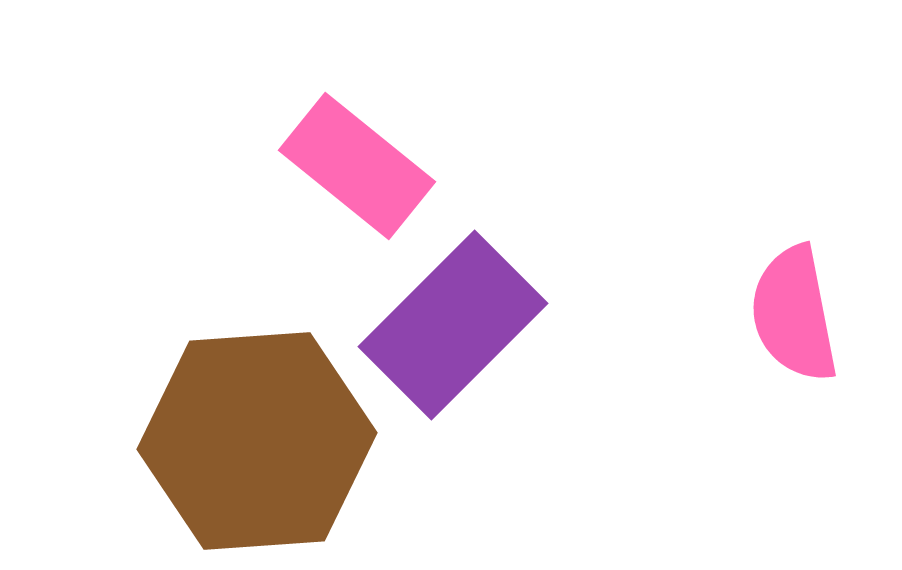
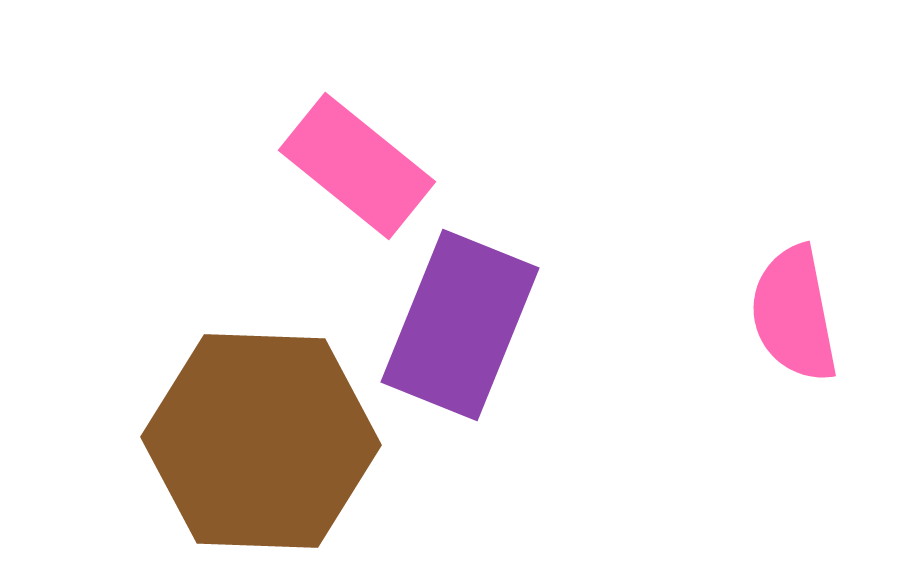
purple rectangle: moved 7 px right; rotated 23 degrees counterclockwise
brown hexagon: moved 4 px right; rotated 6 degrees clockwise
